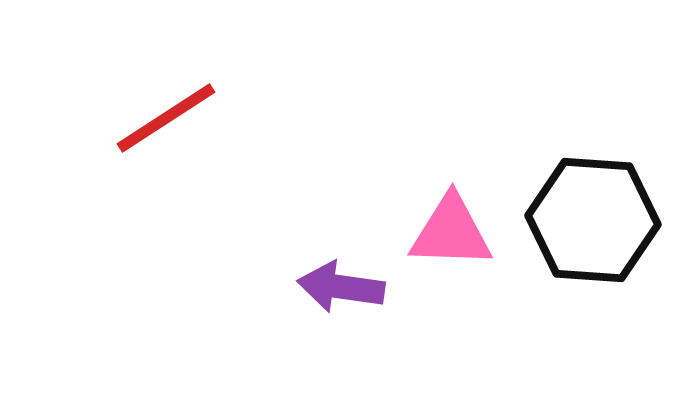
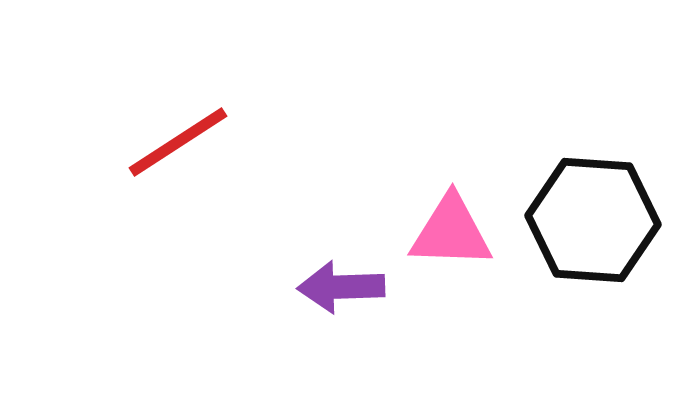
red line: moved 12 px right, 24 px down
purple arrow: rotated 10 degrees counterclockwise
